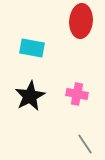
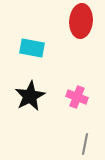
pink cross: moved 3 px down; rotated 10 degrees clockwise
gray line: rotated 45 degrees clockwise
